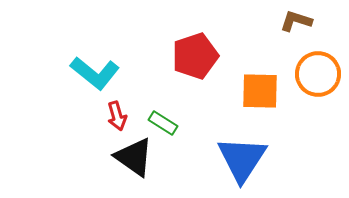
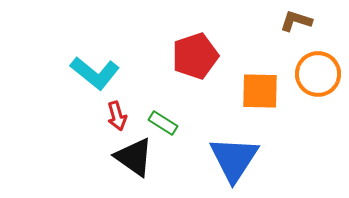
blue triangle: moved 8 px left
